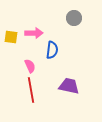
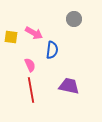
gray circle: moved 1 px down
pink arrow: rotated 30 degrees clockwise
pink semicircle: moved 1 px up
